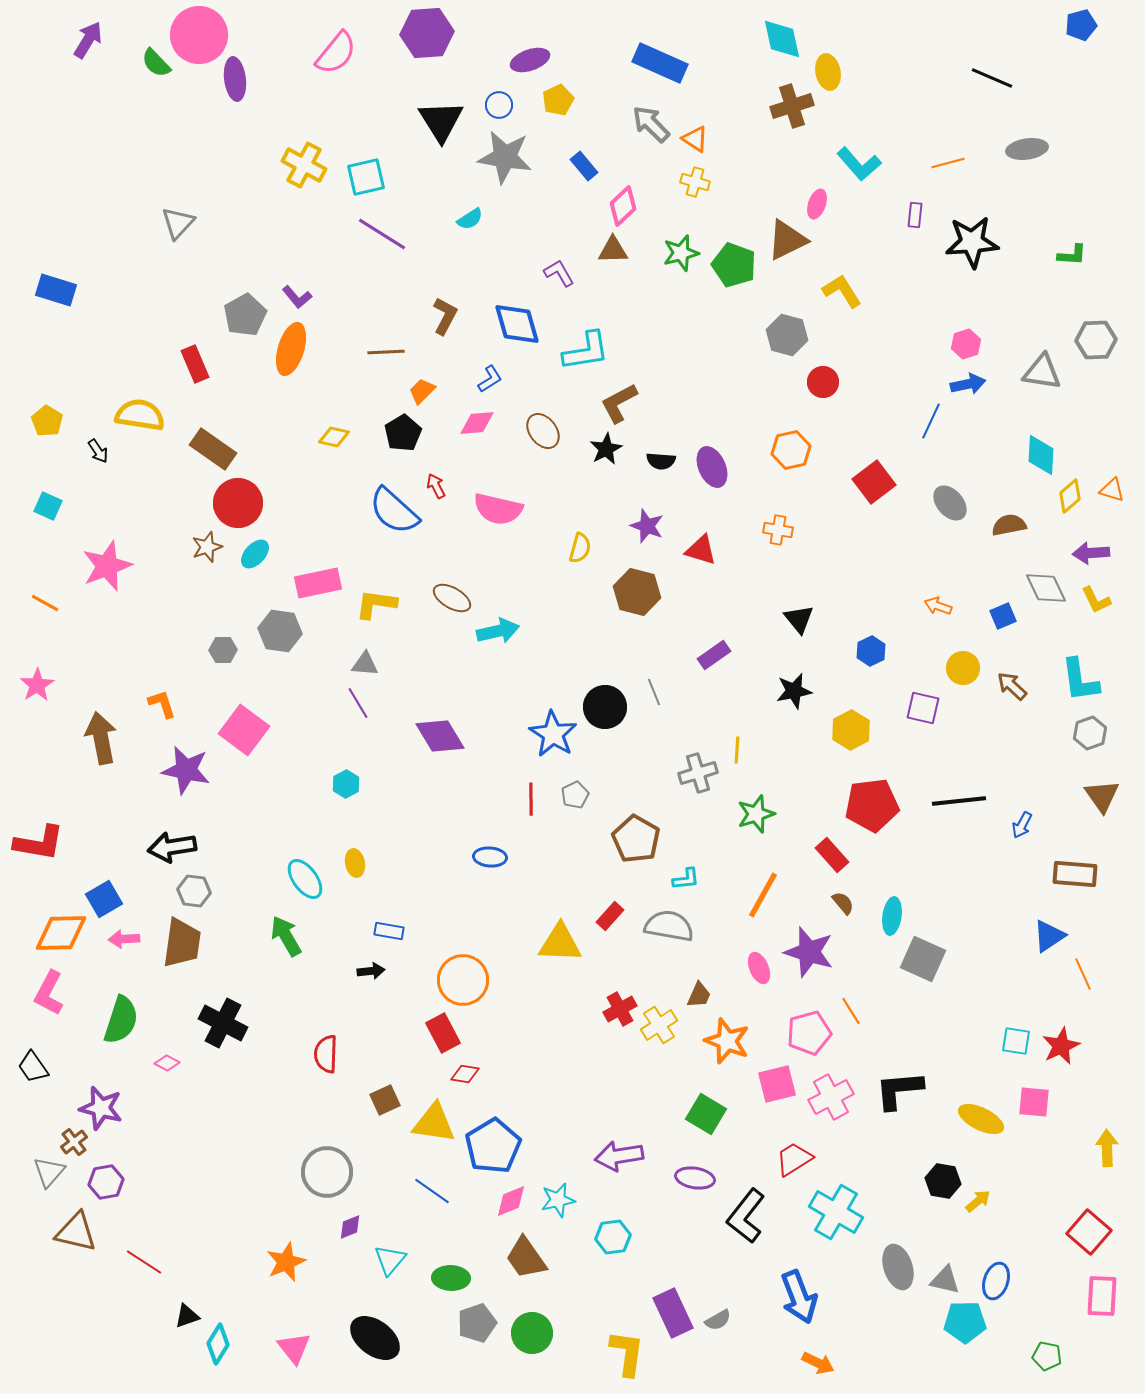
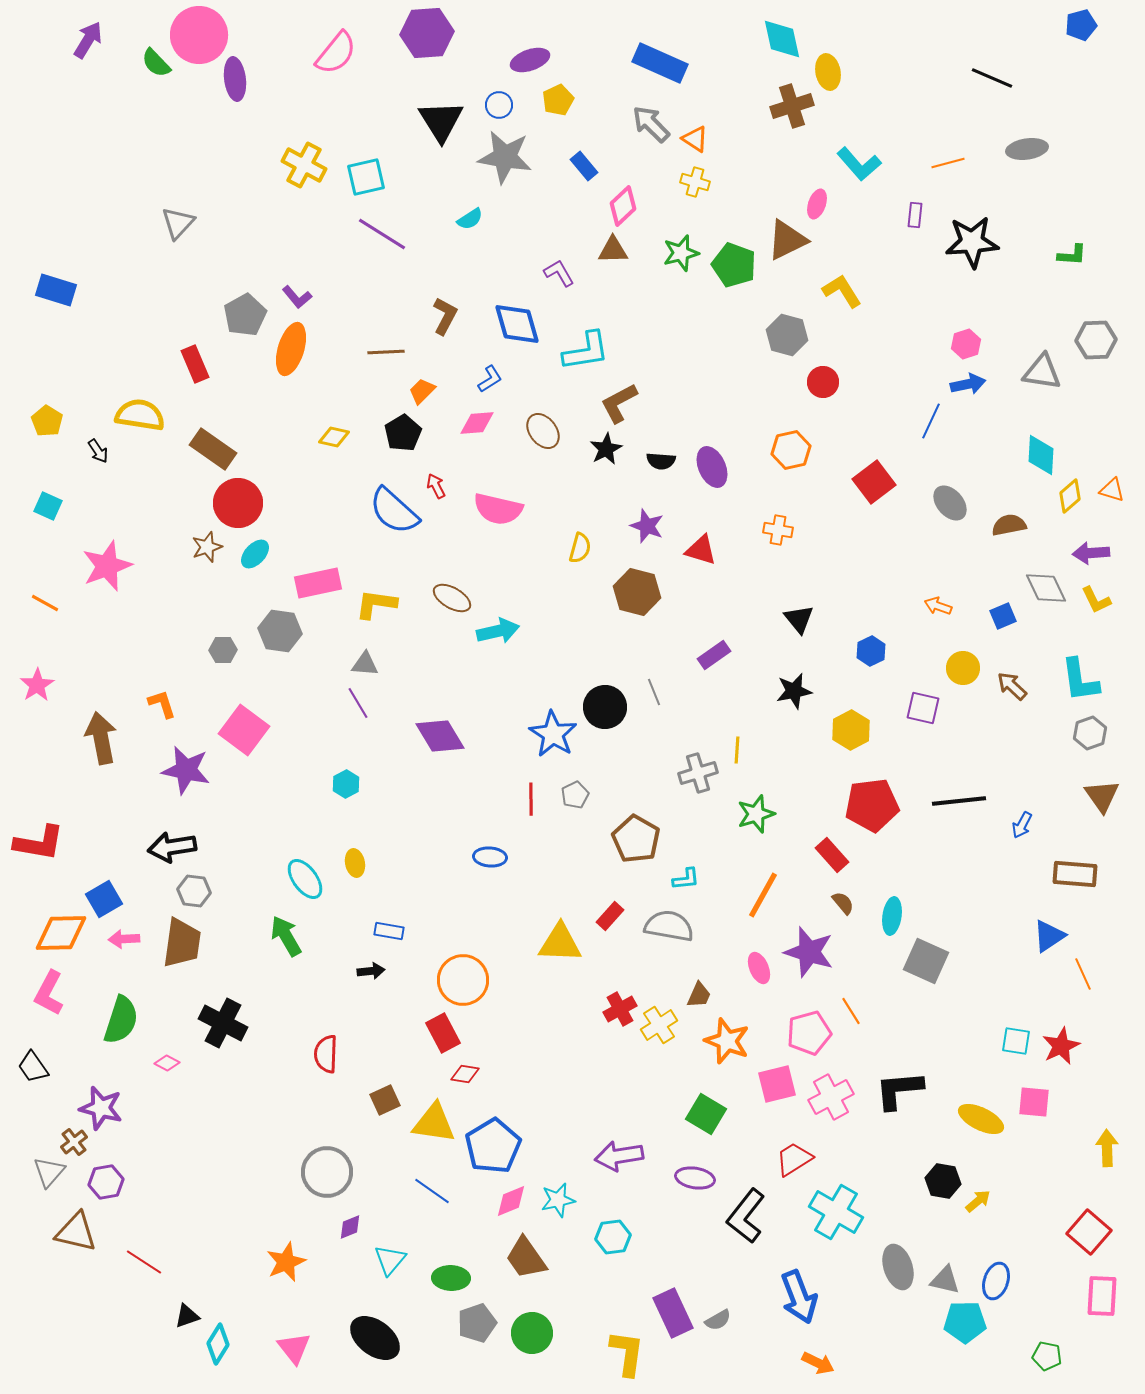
gray square at (923, 959): moved 3 px right, 2 px down
